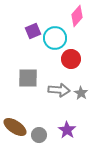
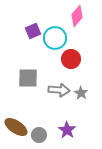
brown ellipse: moved 1 px right
